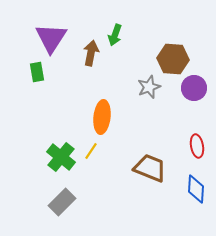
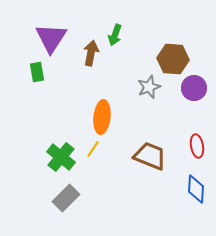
yellow line: moved 2 px right, 2 px up
brown trapezoid: moved 12 px up
gray rectangle: moved 4 px right, 4 px up
